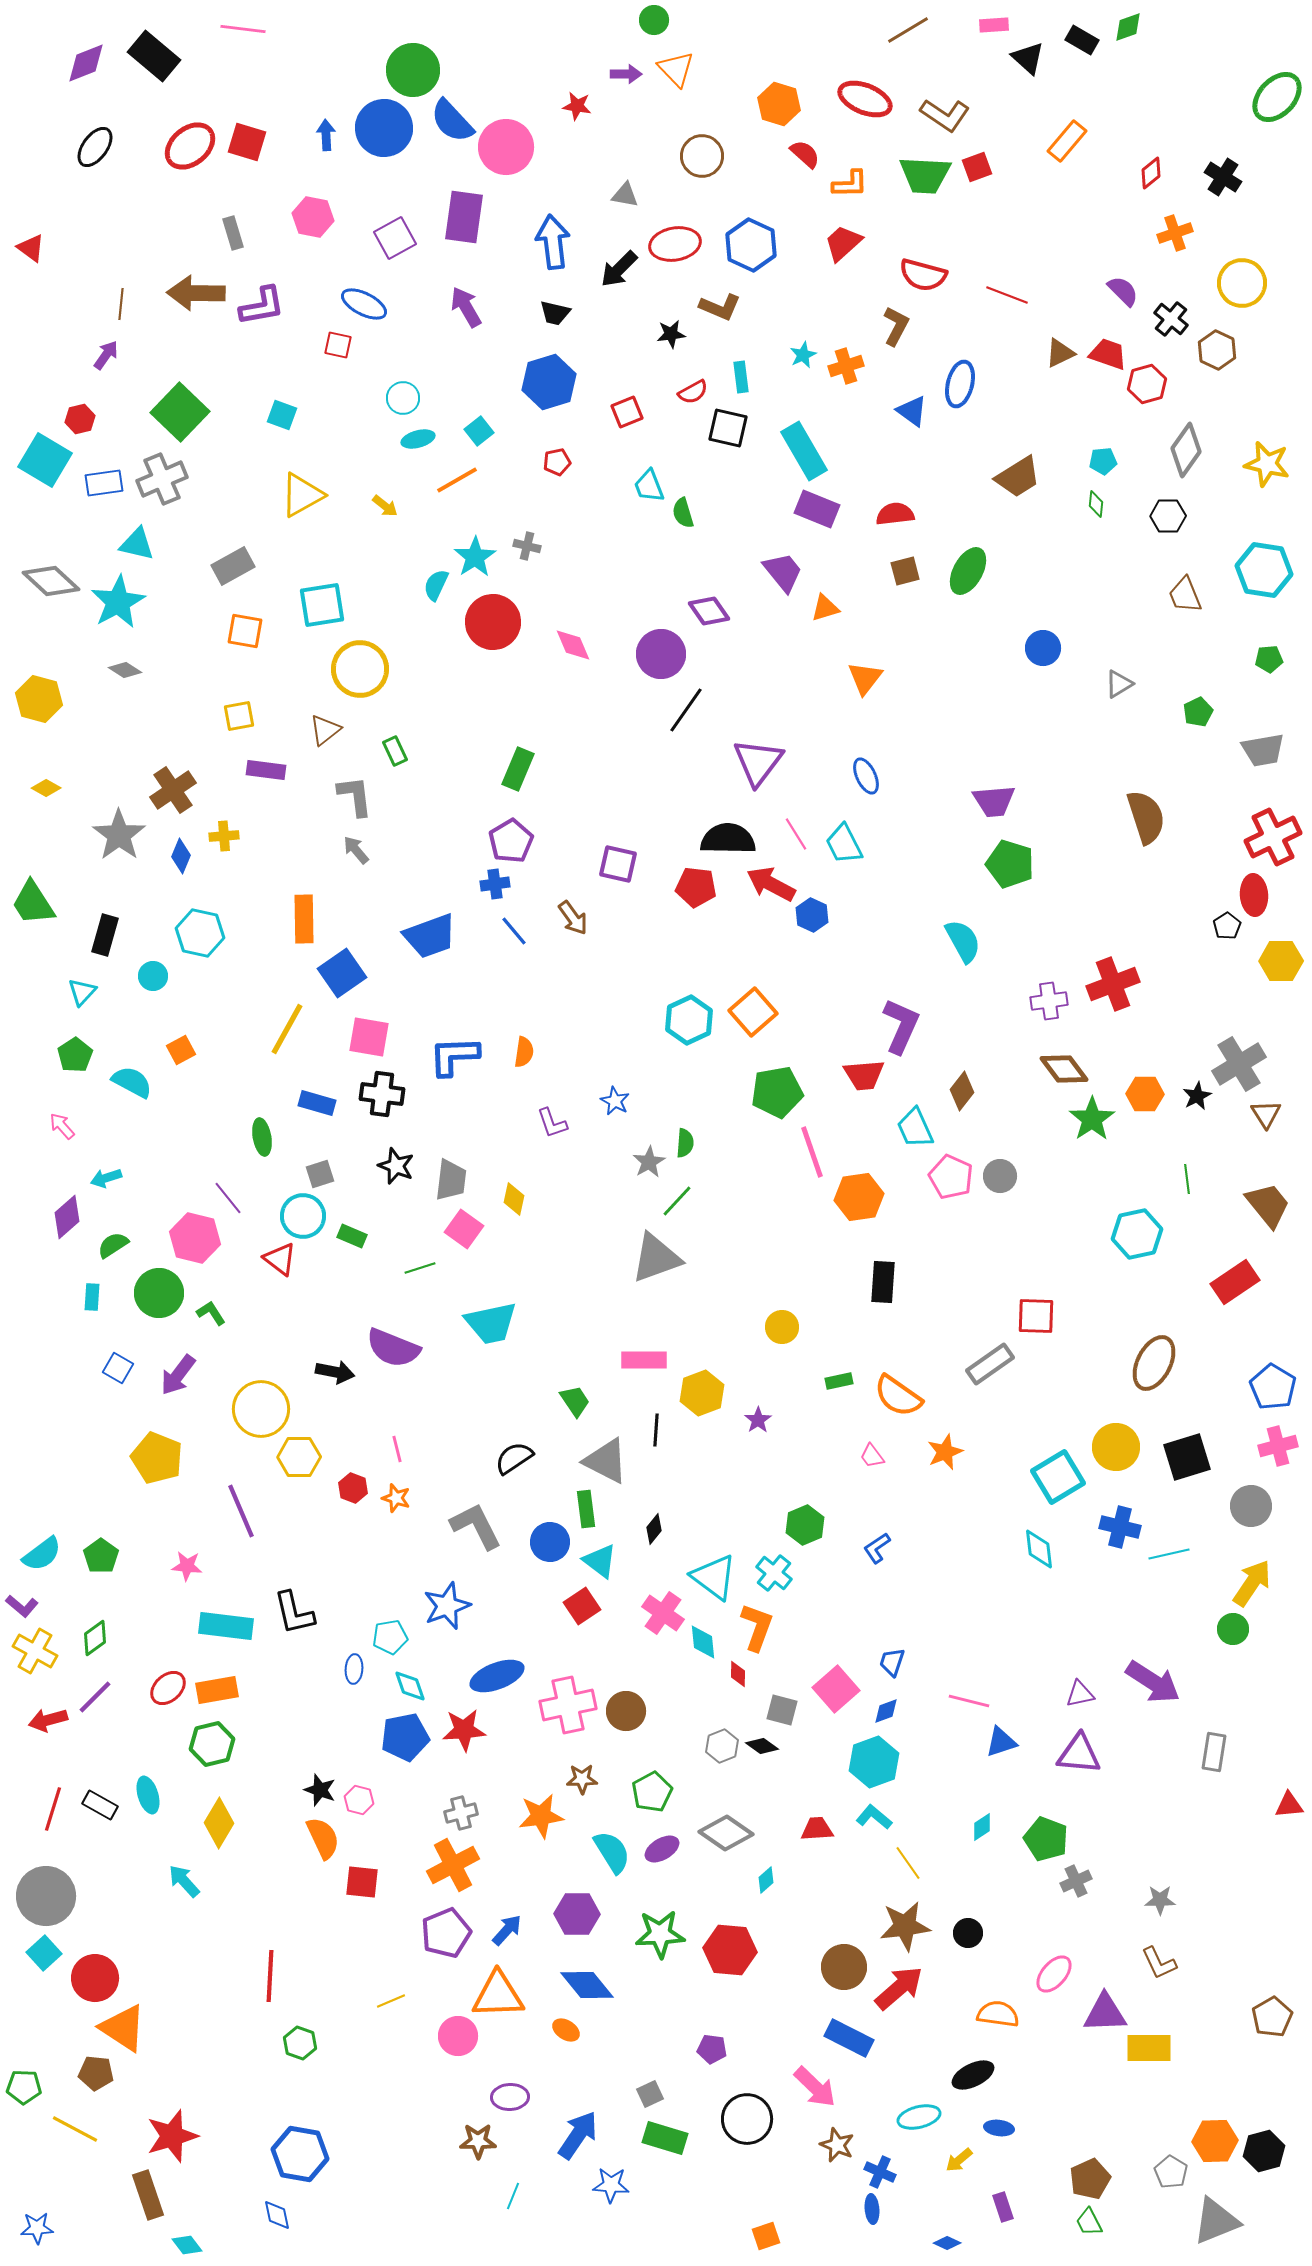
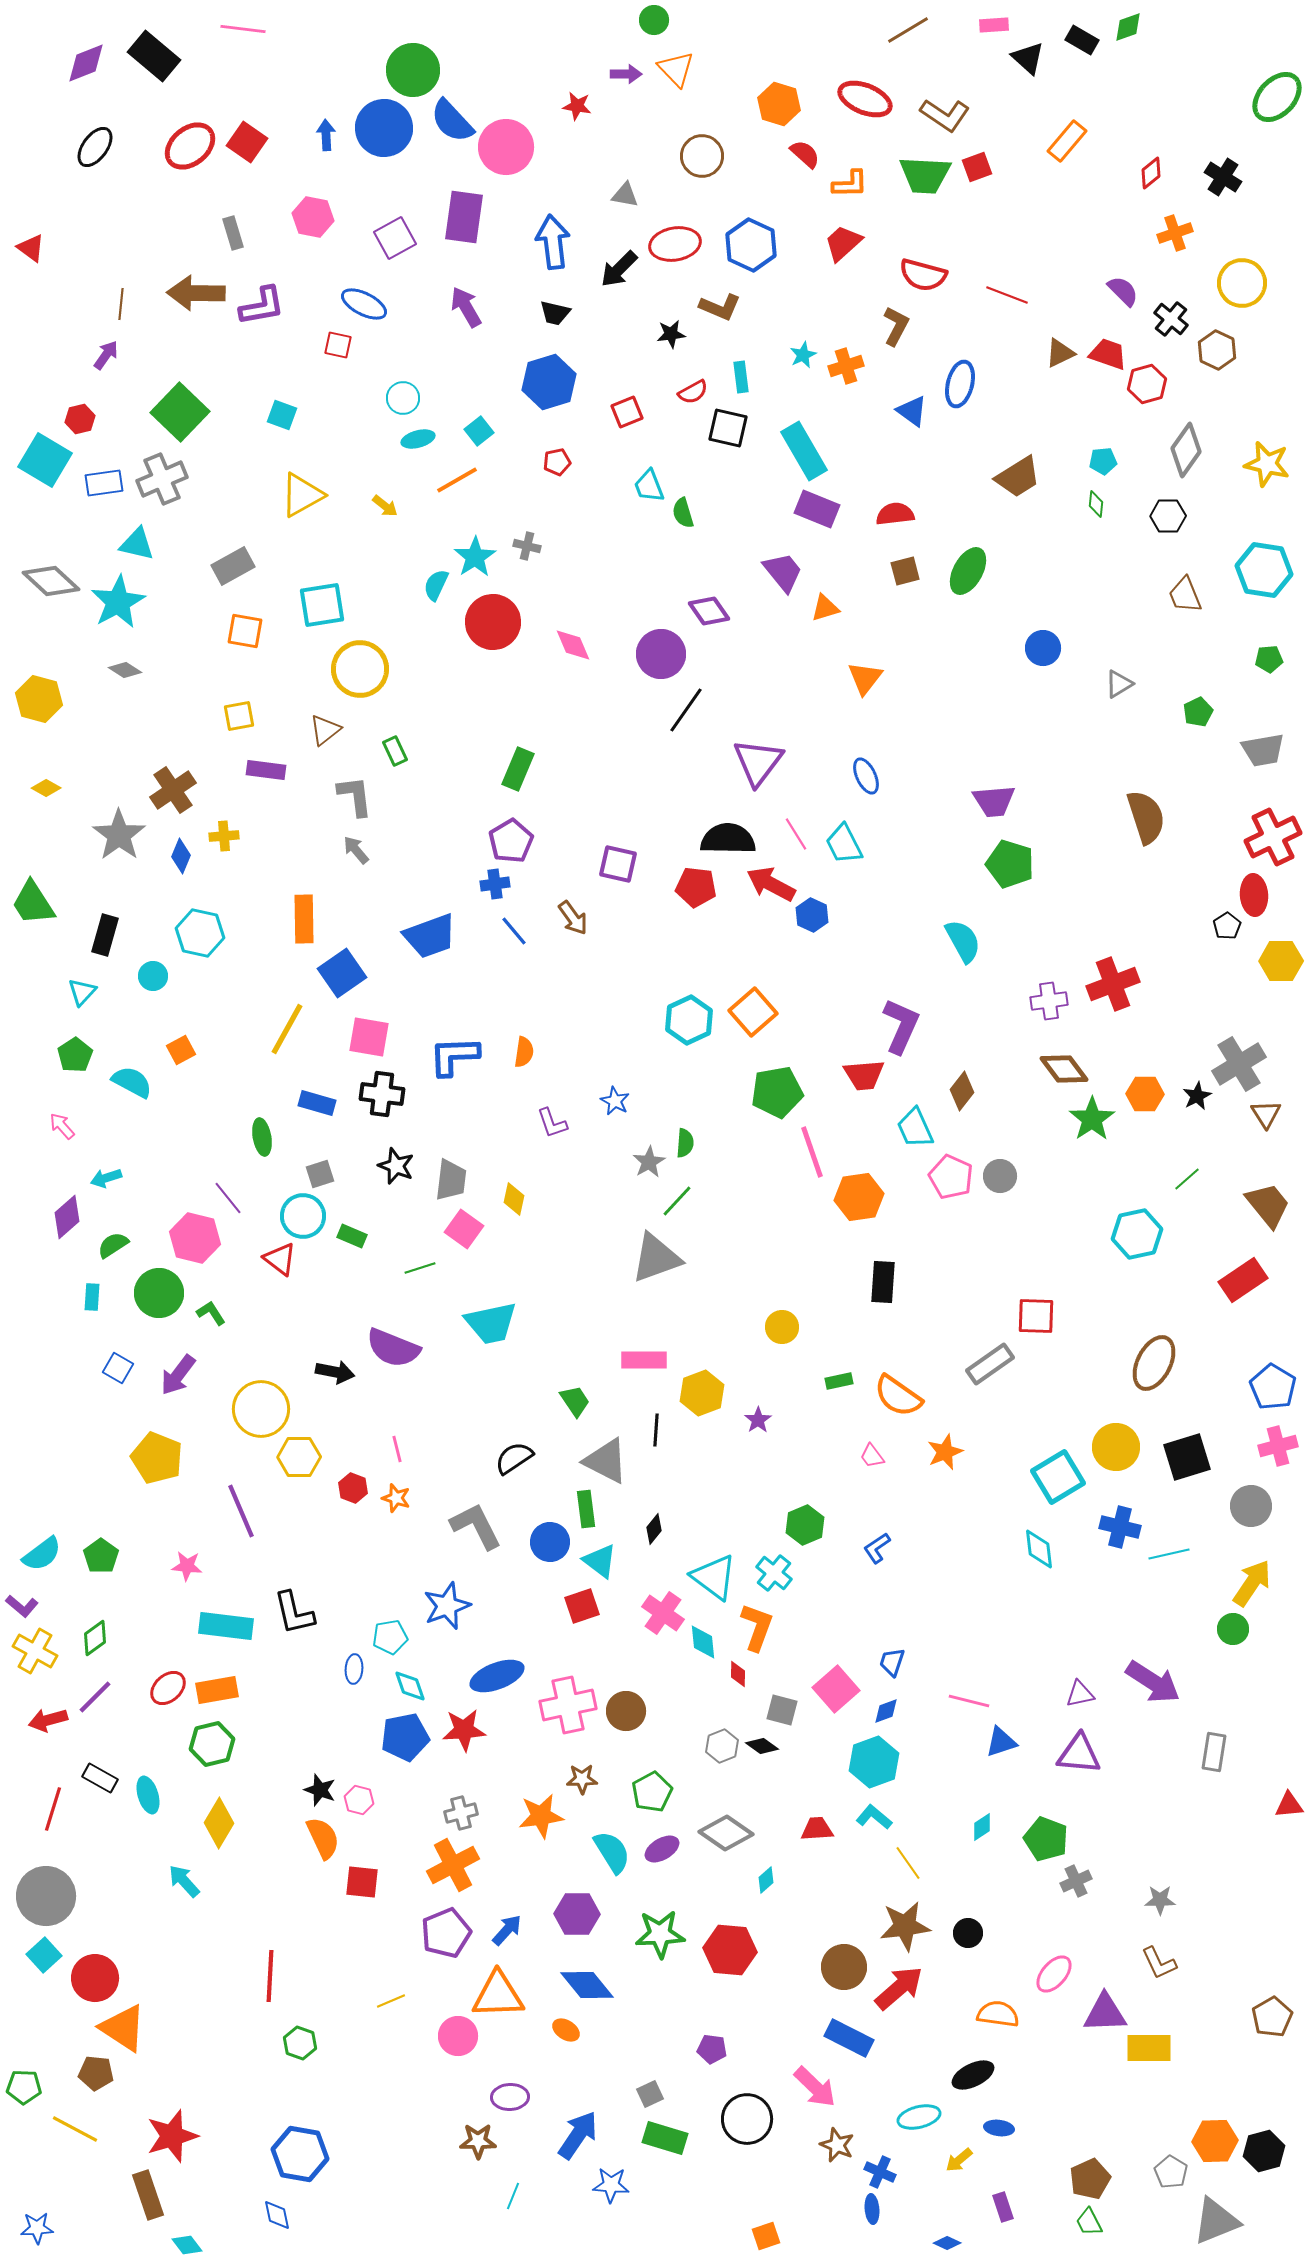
red square at (247, 142): rotated 18 degrees clockwise
green line at (1187, 1179): rotated 56 degrees clockwise
red rectangle at (1235, 1282): moved 8 px right, 2 px up
red square at (582, 1606): rotated 15 degrees clockwise
black rectangle at (100, 1805): moved 27 px up
cyan square at (44, 1953): moved 2 px down
